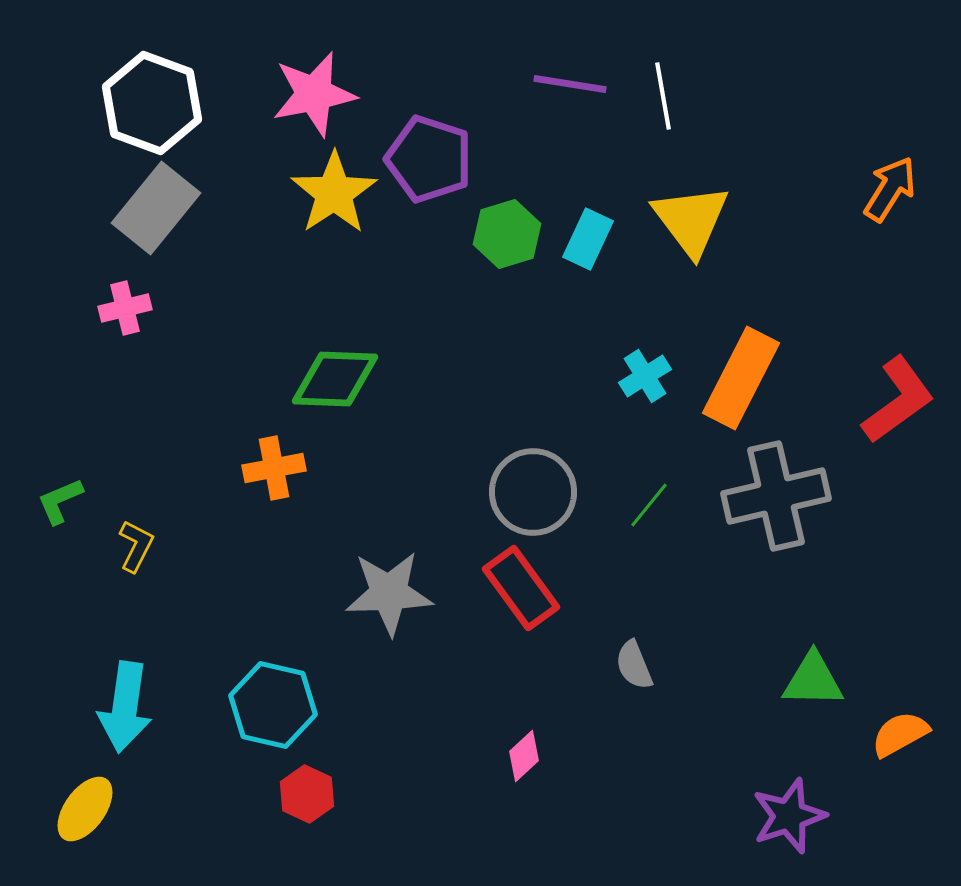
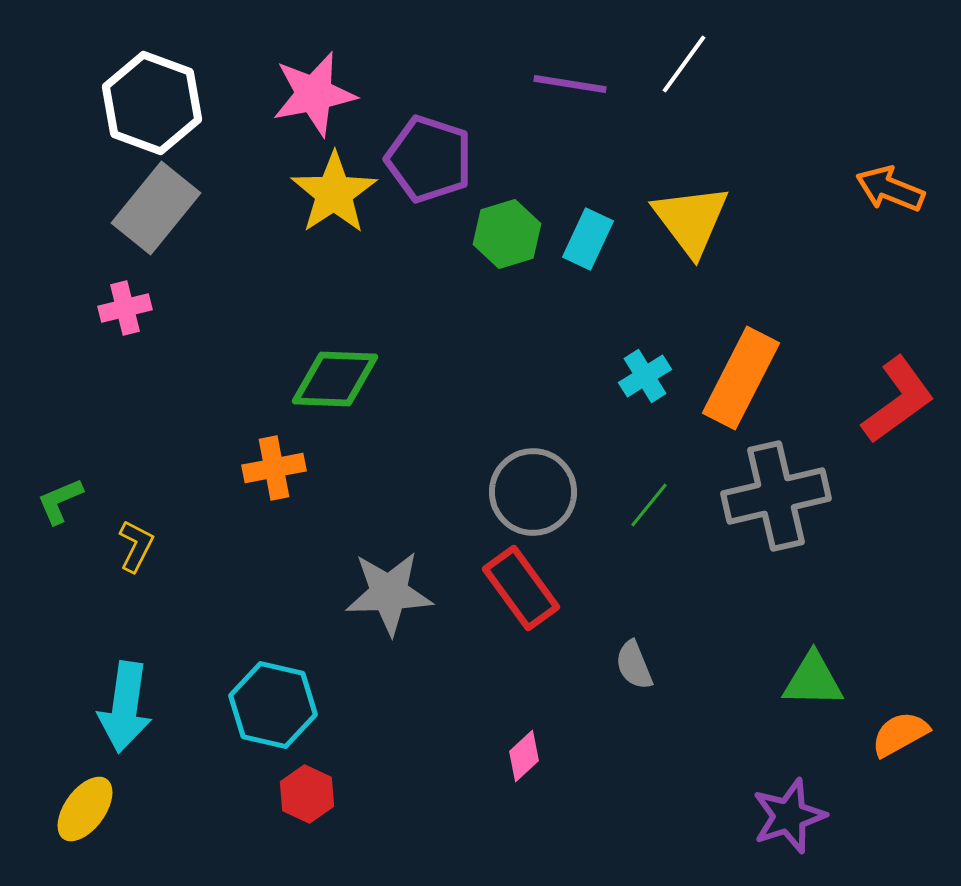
white line: moved 21 px right, 32 px up; rotated 46 degrees clockwise
orange arrow: rotated 100 degrees counterclockwise
